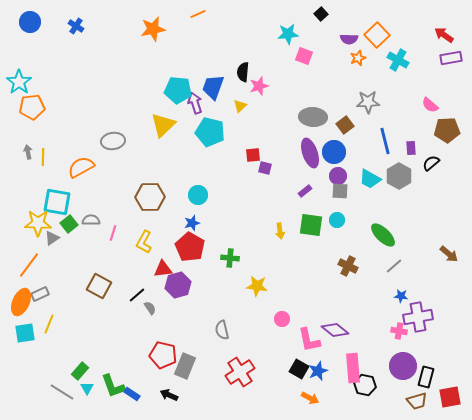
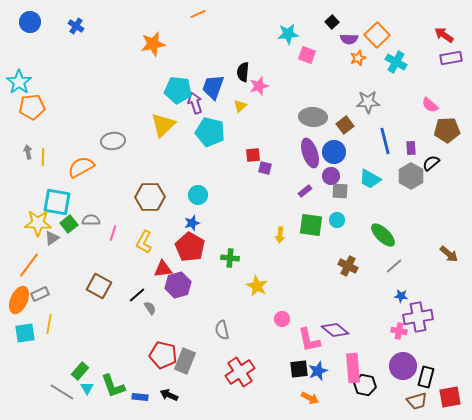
black square at (321, 14): moved 11 px right, 8 px down
orange star at (153, 29): moved 15 px down
pink square at (304, 56): moved 3 px right, 1 px up
cyan cross at (398, 60): moved 2 px left, 2 px down
purple circle at (338, 176): moved 7 px left
gray hexagon at (399, 176): moved 12 px right
yellow arrow at (280, 231): moved 4 px down; rotated 14 degrees clockwise
yellow star at (257, 286): rotated 20 degrees clockwise
orange ellipse at (21, 302): moved 2 px left, 2 px up
yellow line at (49, 324): rotated 12 degrees counterclockwise
gray rectangle at (185, 366): moved 5 px up
black square at (299, 369): rotated 36 degrees counterclockwise
blue rectangle at (132, 394): moved 8 px right, 3 px down; rotated 28 degrees counterclockwise
